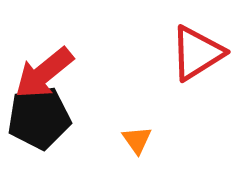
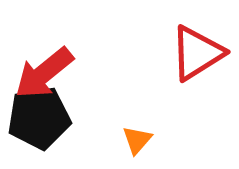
orange triangle: rotated 16 degrees clockwise
